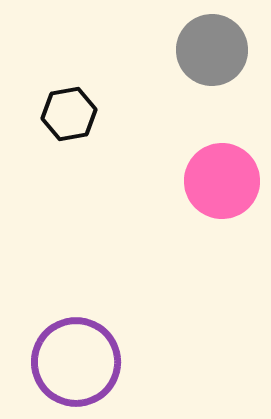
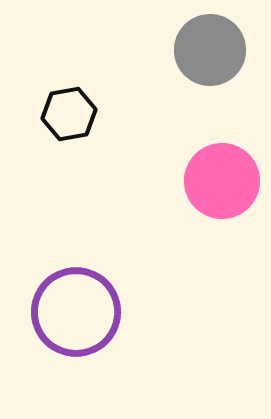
gray circle: moved 2 px left
purple circle: moved 50 px up
